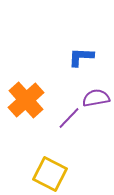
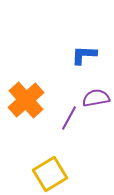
blue L-shape: moved 3 px right, 2 px up
purple line: rotated 15 degrees counterclockwise
yellow square: rotated 32 degrees clockwise
